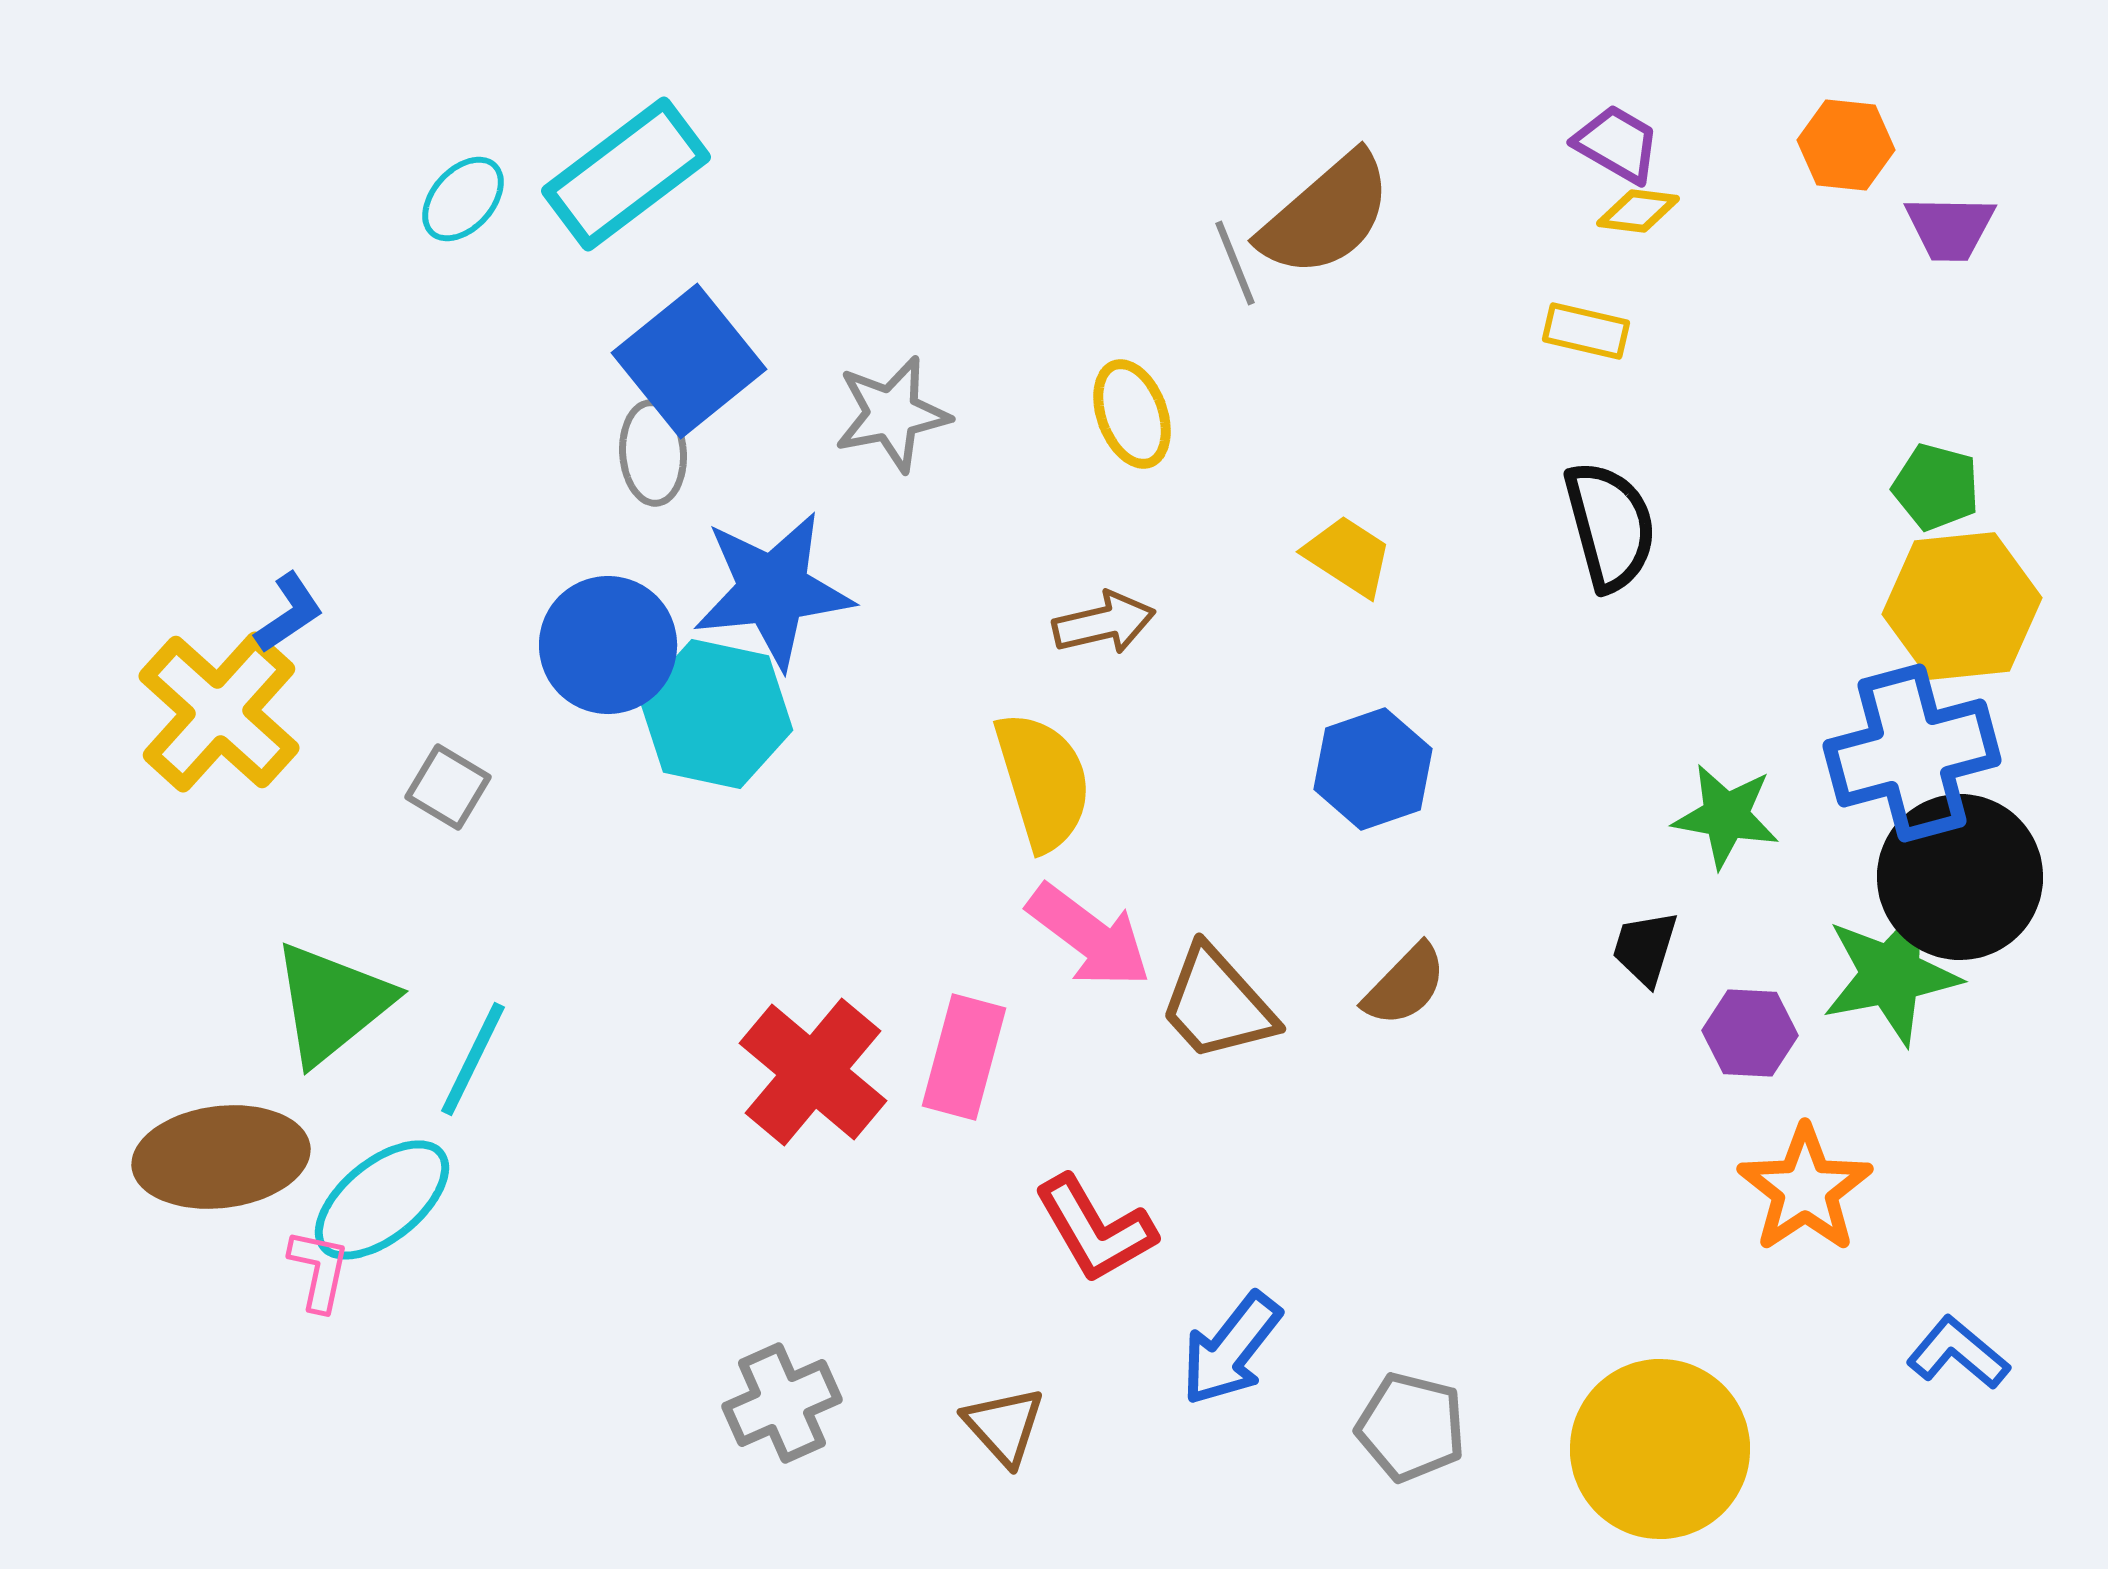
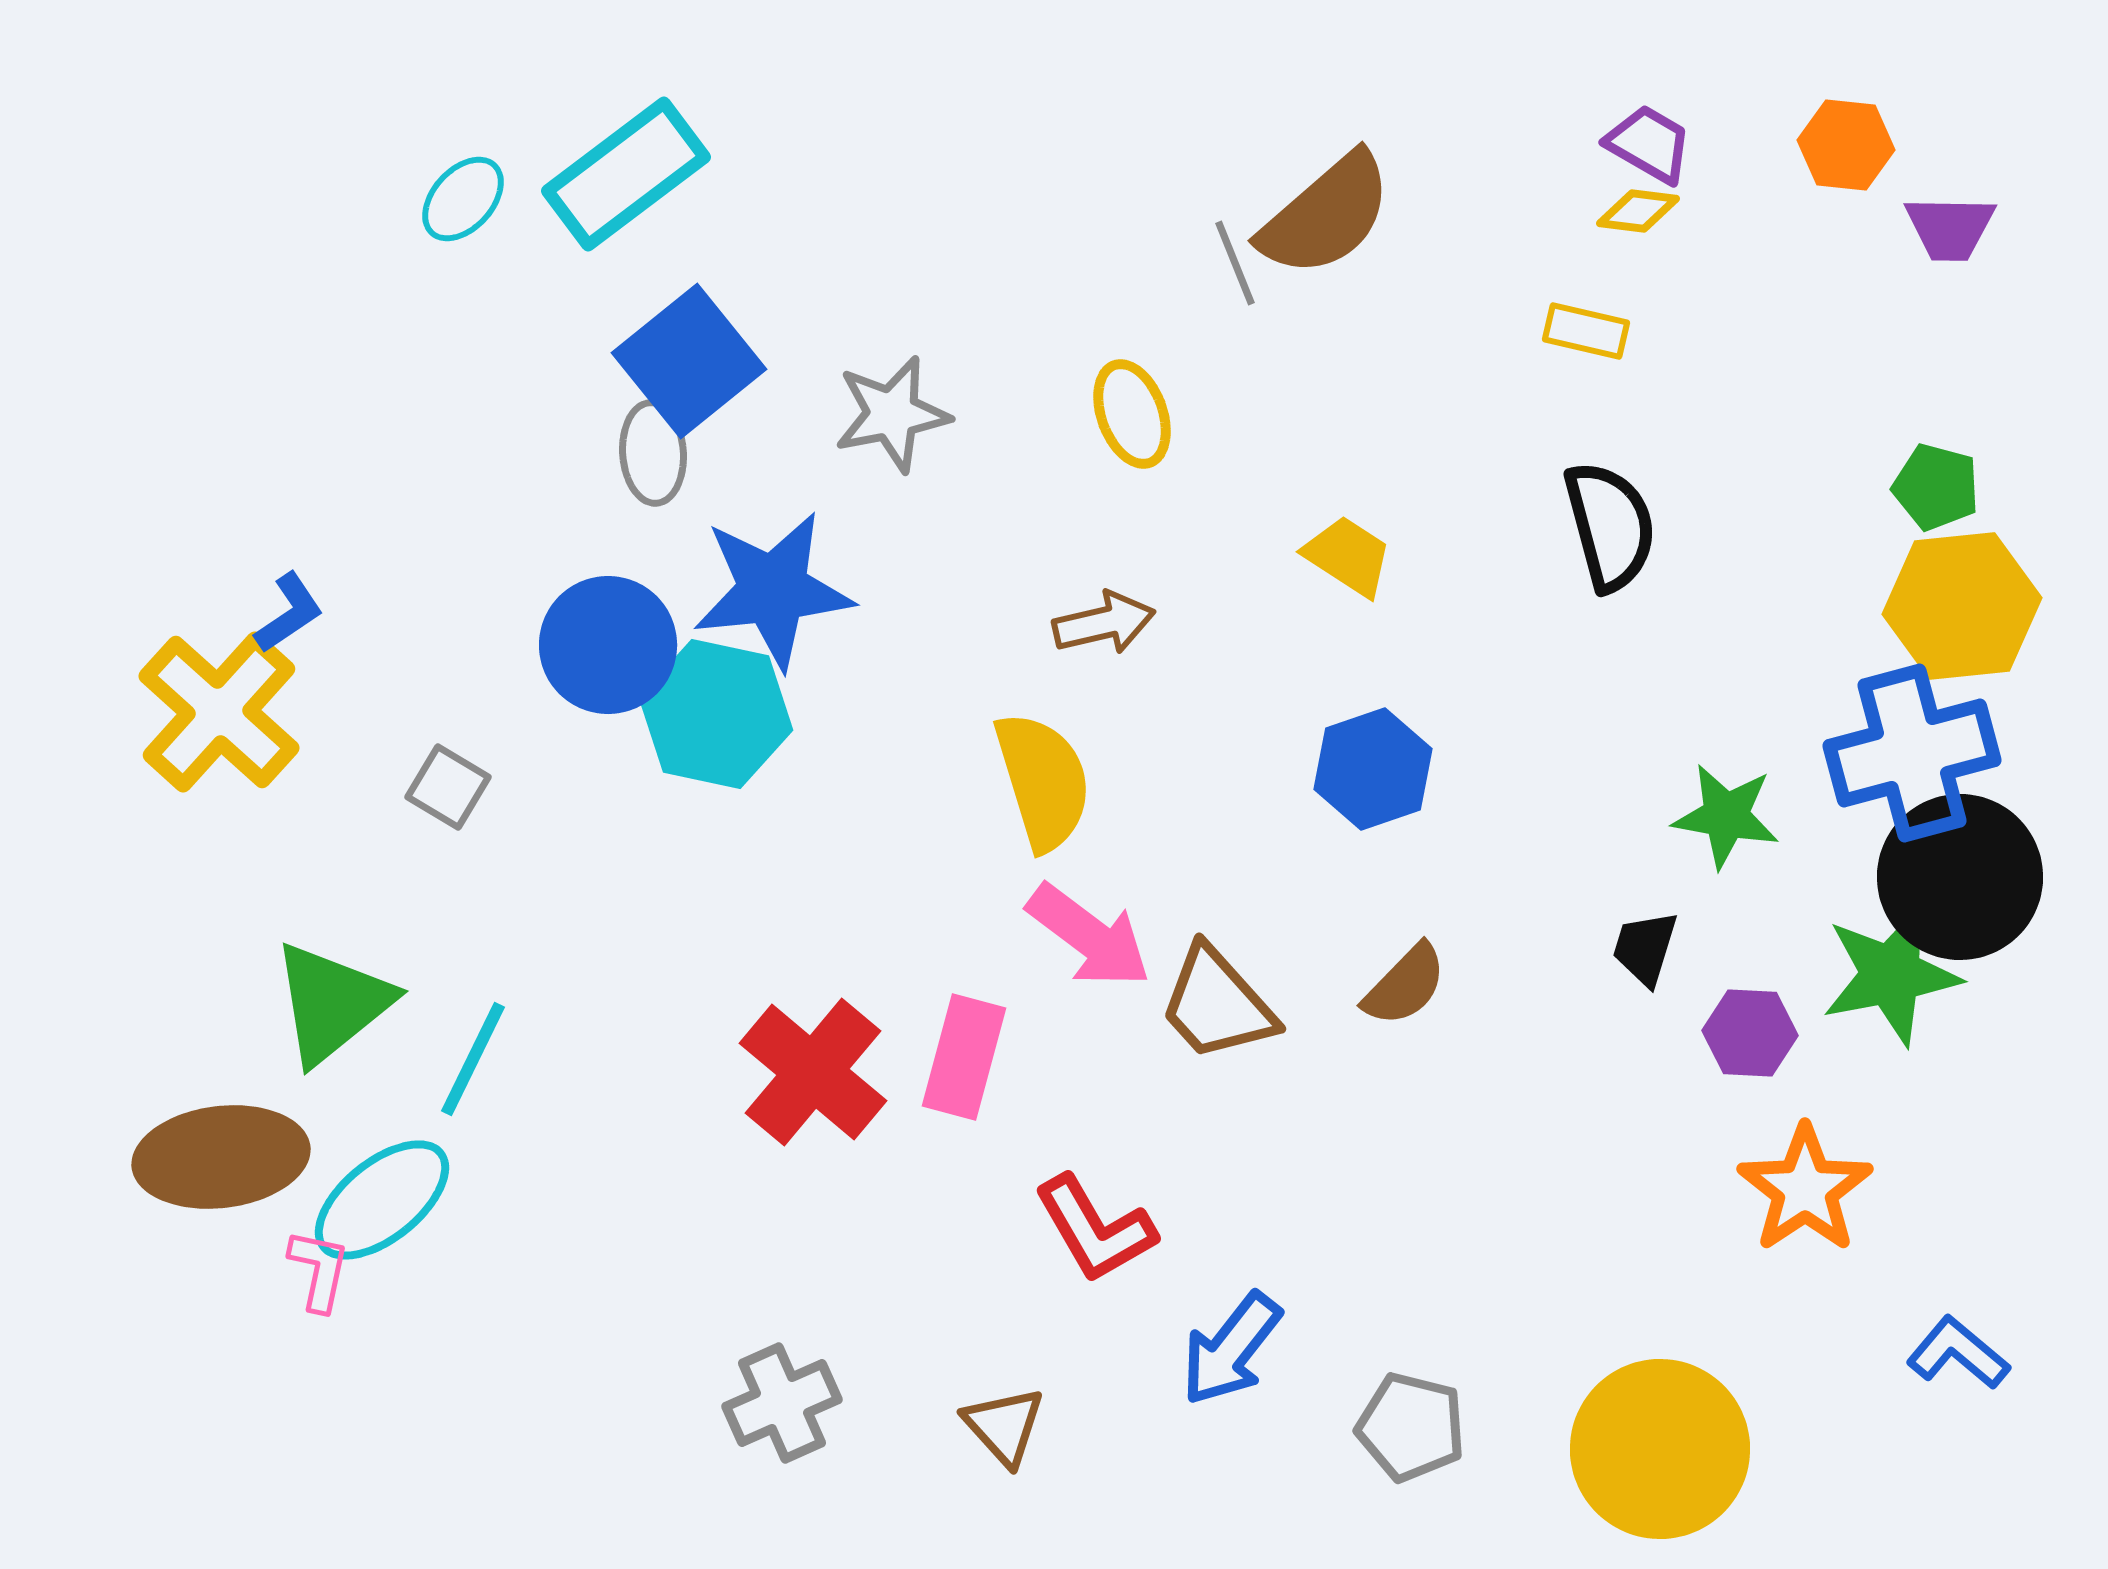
purple trapezoid at (1617, 144): moved 32 px right
